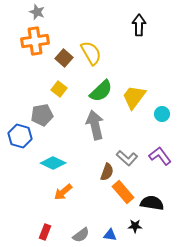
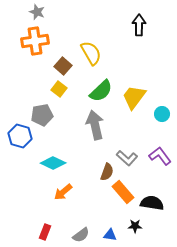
brown square: moved 1 px left, 8 px down
